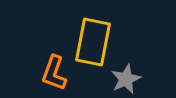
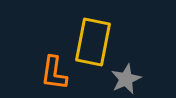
orange L-shape: rotated 12 degrees counterclockwise
